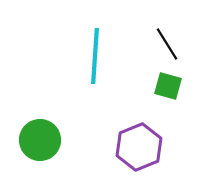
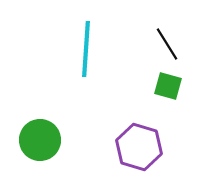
cyan line: moved 9 px left, 7 px up
purple hexagon: rotated 21 degrees counterclockwise
